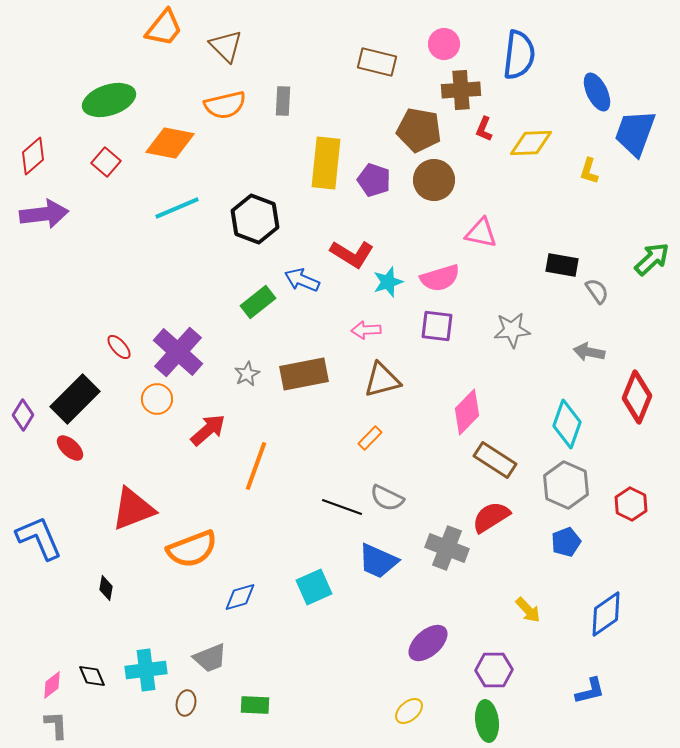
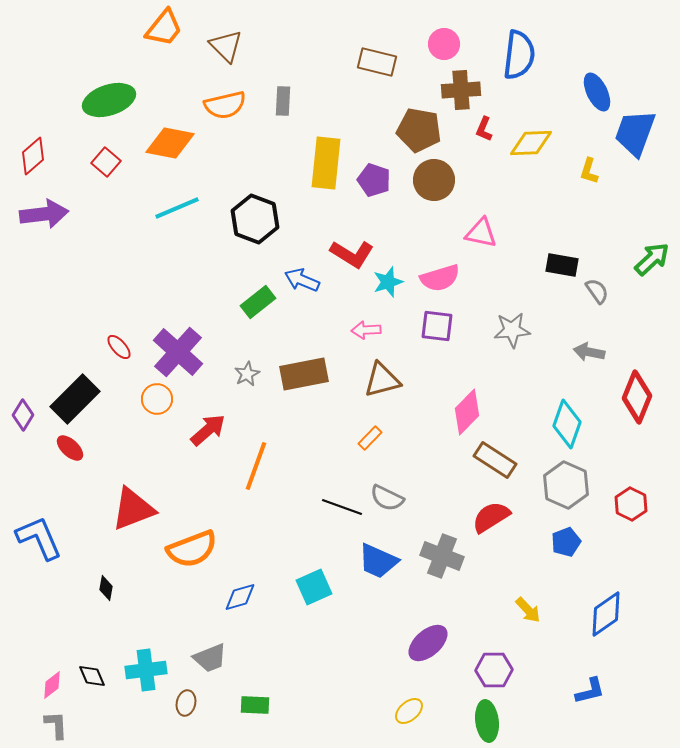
gray cross at (447, 548): moved 5 px left, 8 px down
